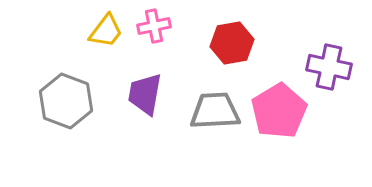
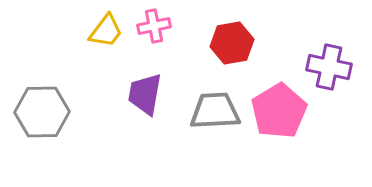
gray hexagon: moved 24 px left, 11 px down; rotated 22 degrees counterclockwise
